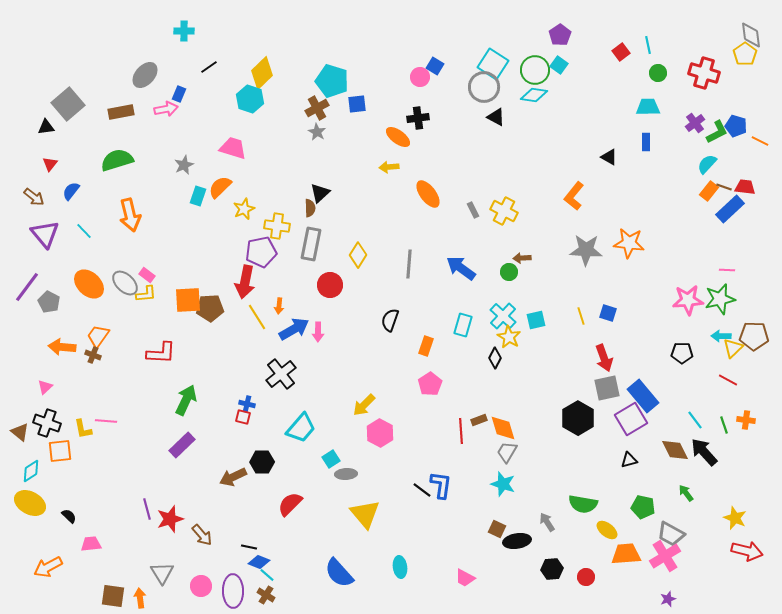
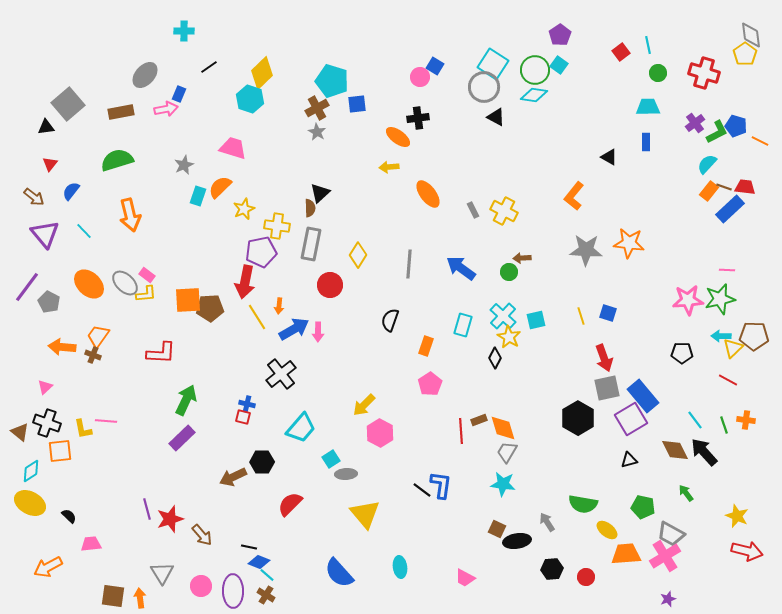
purple rectangle at (182, 445): moved 7 px up
cyan star at (503, 484): rotated 10 degrees counterclockwise
yellow star at (735, 518): moved 2 px right, 2 px up
